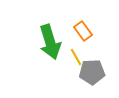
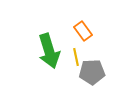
green arrow: moved 1 px left, 9 px down
yellow line: rotated 18 degrees clockwise
